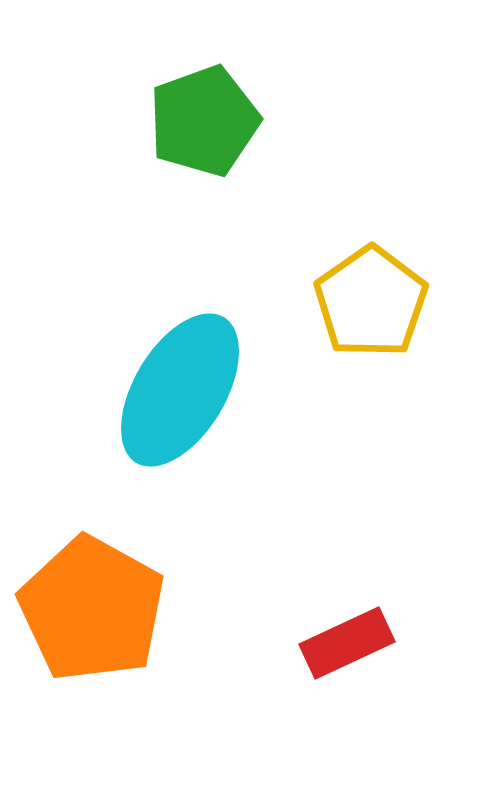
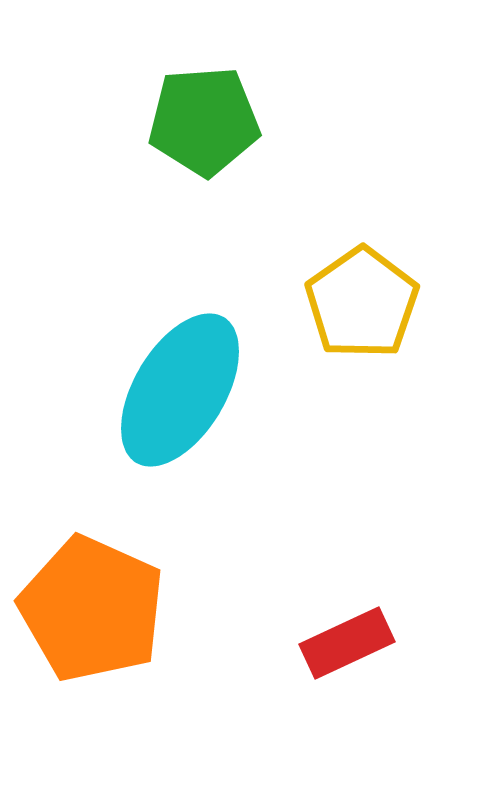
green pentagon: rotated 16 degrees clockwise
yellow pentagon: moved 9 px left, 1 px down
orange pentagon: rotated 5 degrees counterclockwise
